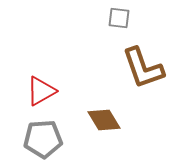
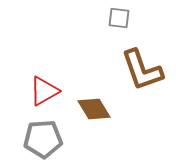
brown L-shape: moved 1 px left, 2 px down
red triangle: moved 3 px right
brown diamond: moved 10 px left, 11 px up
